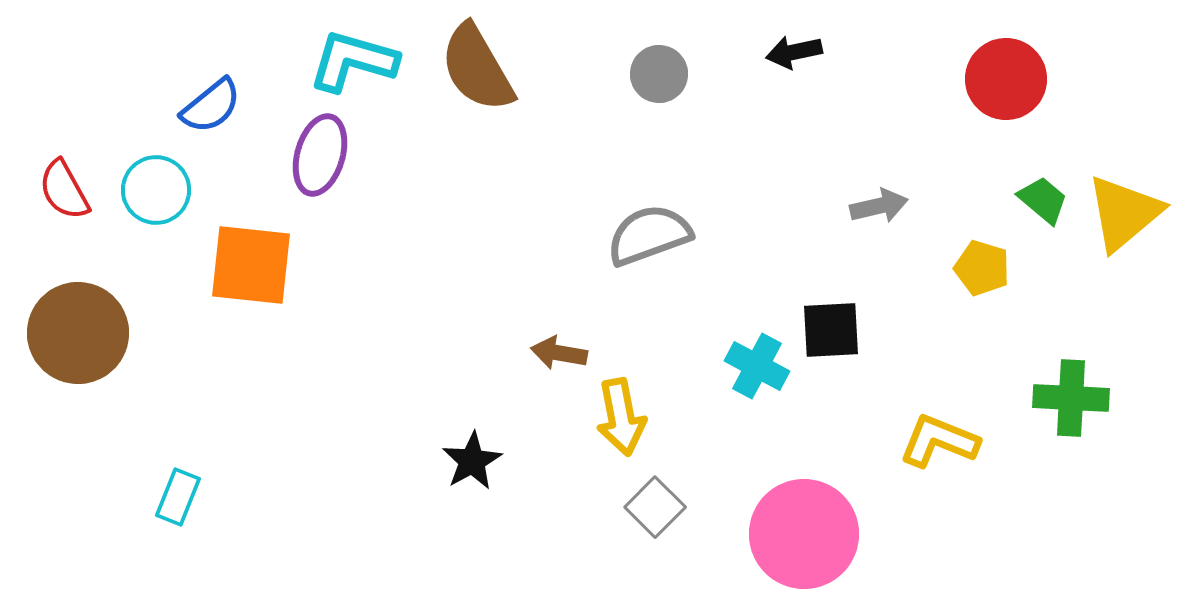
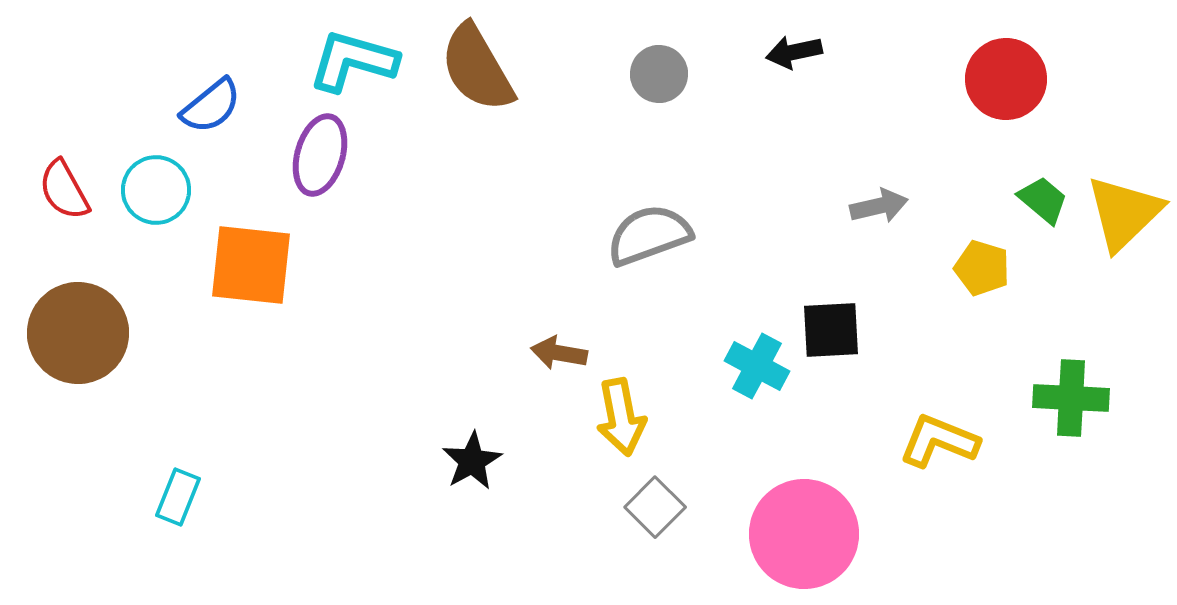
yellow triangle: rotated 4 degrees counterclockwise
